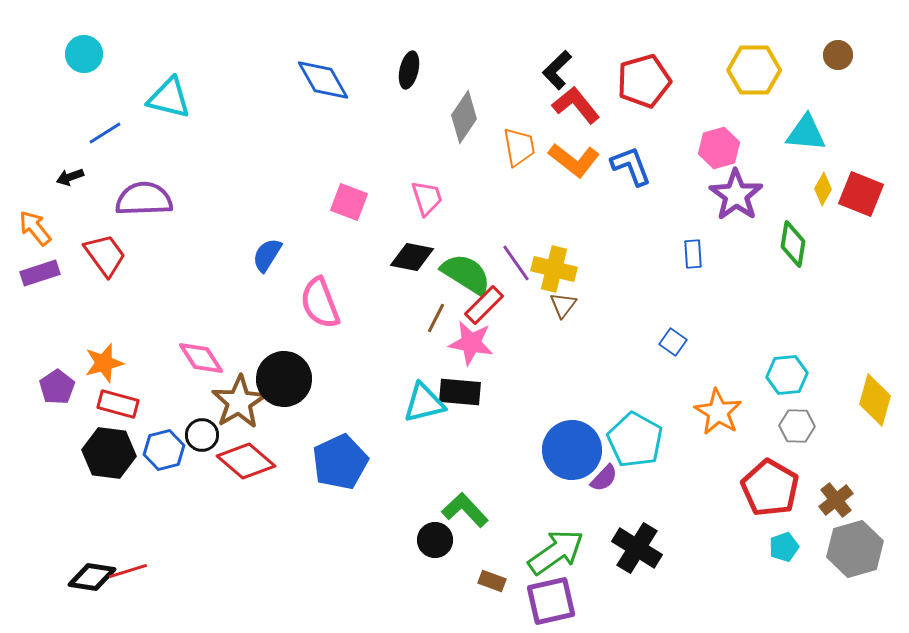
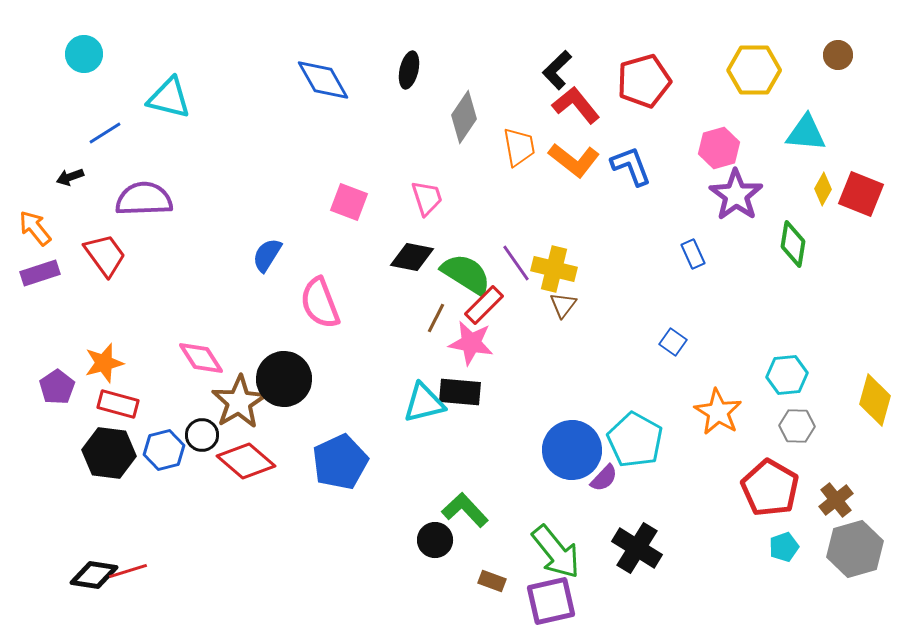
blue rectangle at (693, 254): rotated 20 degrees counterclockwise
green arrow at (556, 552): rotated 86 degrees clockwise
black diamond at (92, 577): moved 2 px right, 2 px up
